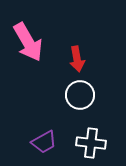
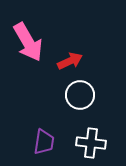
red arrow: moved 7 px left, 2 px down; rotated 105 degrees counterclockwise
purple trapezoid: rotated 52 degrees counterclockwise
